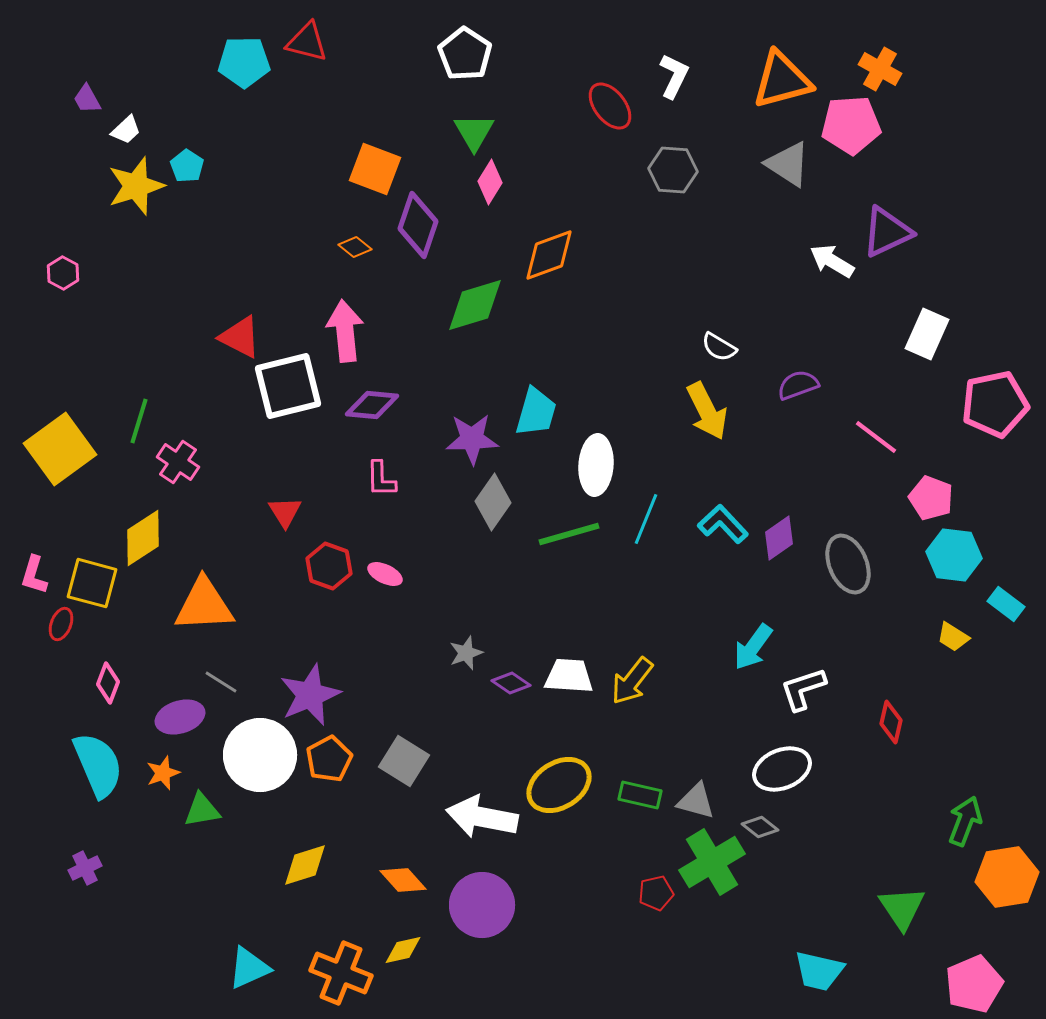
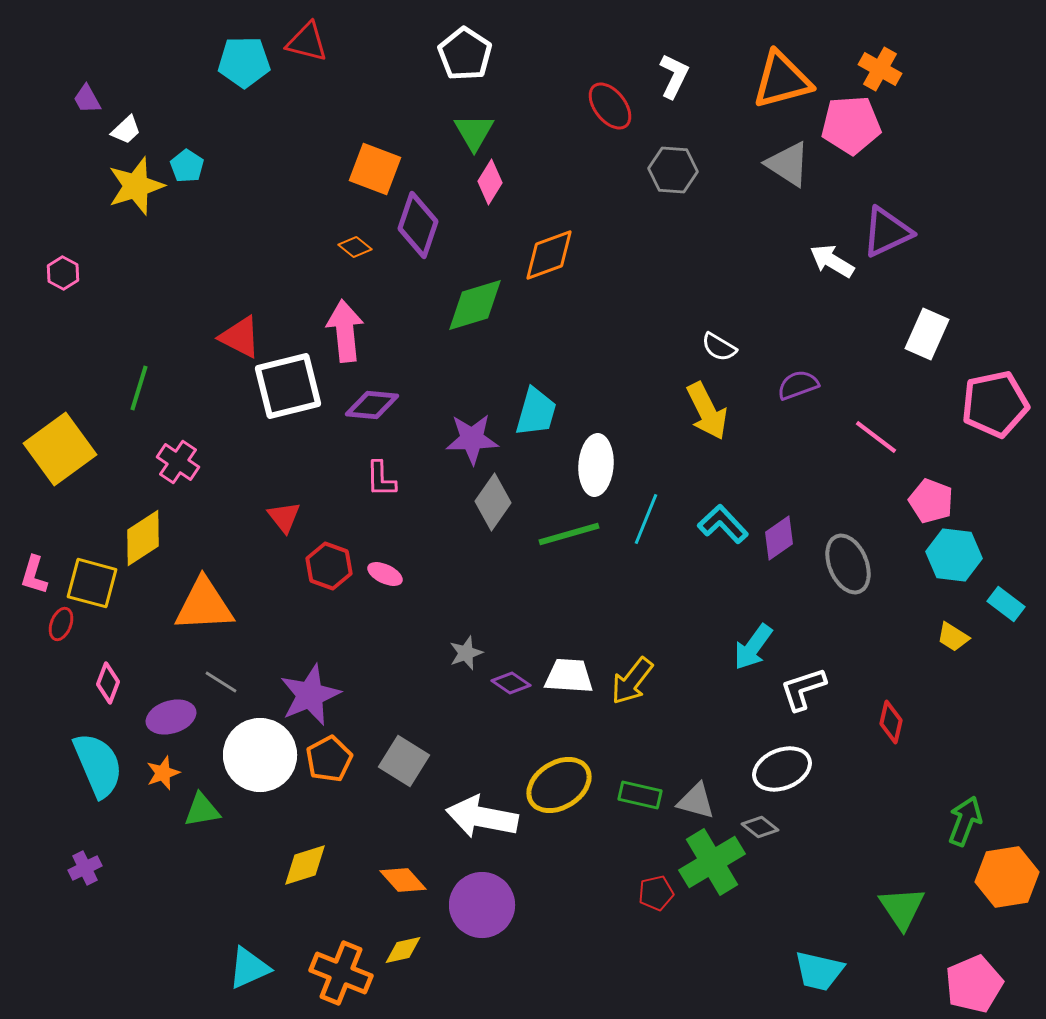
green line at (139, 421): moved 33 px up
pink pentagon at (931, 498): moved 3 px down
red triangle at (285, 512): moved 1 px left, 5 px down; rotated 6 degrees counterclockwise
purple ellipse at (180, 717): moved 9 px left
